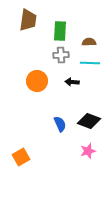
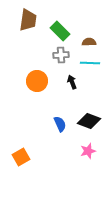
green rectangle: rotated 48 degrees counterclockwise
black arrow: rotated 64 degrees clockwise
